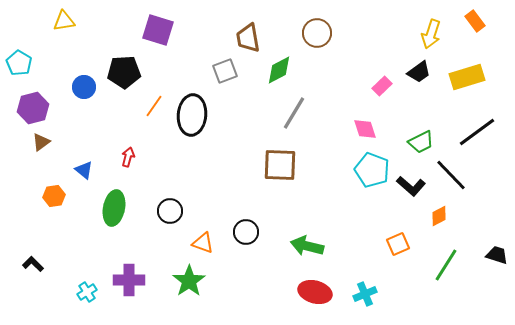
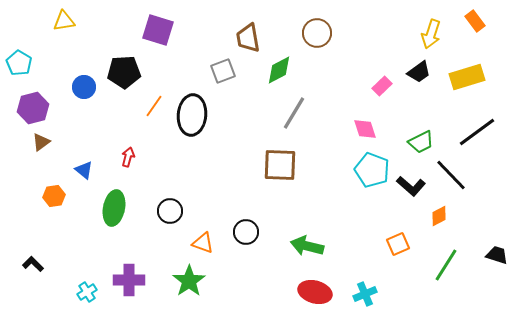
gray square at (225, 71): moved 2 px left
